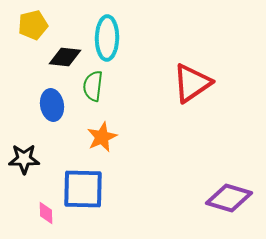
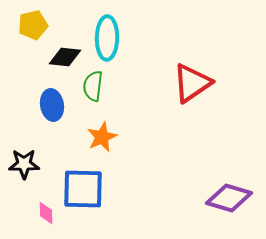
black star: moved 5 px down
